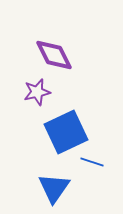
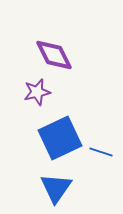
blue square: moved 6 px left, 6 px down
blue line: moved 9 px right, 10 px up
blue triangle: moved 2 px right
